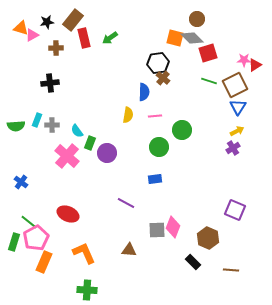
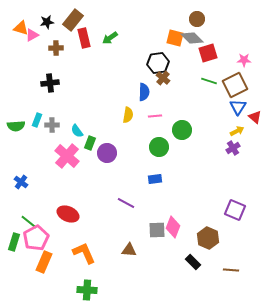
red triangle at (255, 65): moved 52 px down; rotated 48 degrees counterclockwise
